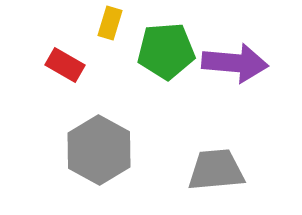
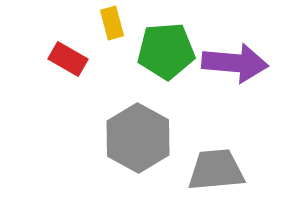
yellow rectangle: moved 2 px right; rotated 32 degrees counterclockwise
red rectangle: moved 3 px right, 6 px up
gray hexagon: moved 39 px right, 12 px up
